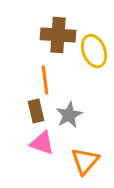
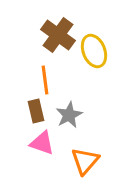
brown cross: rotated 32 degrees clockwise
